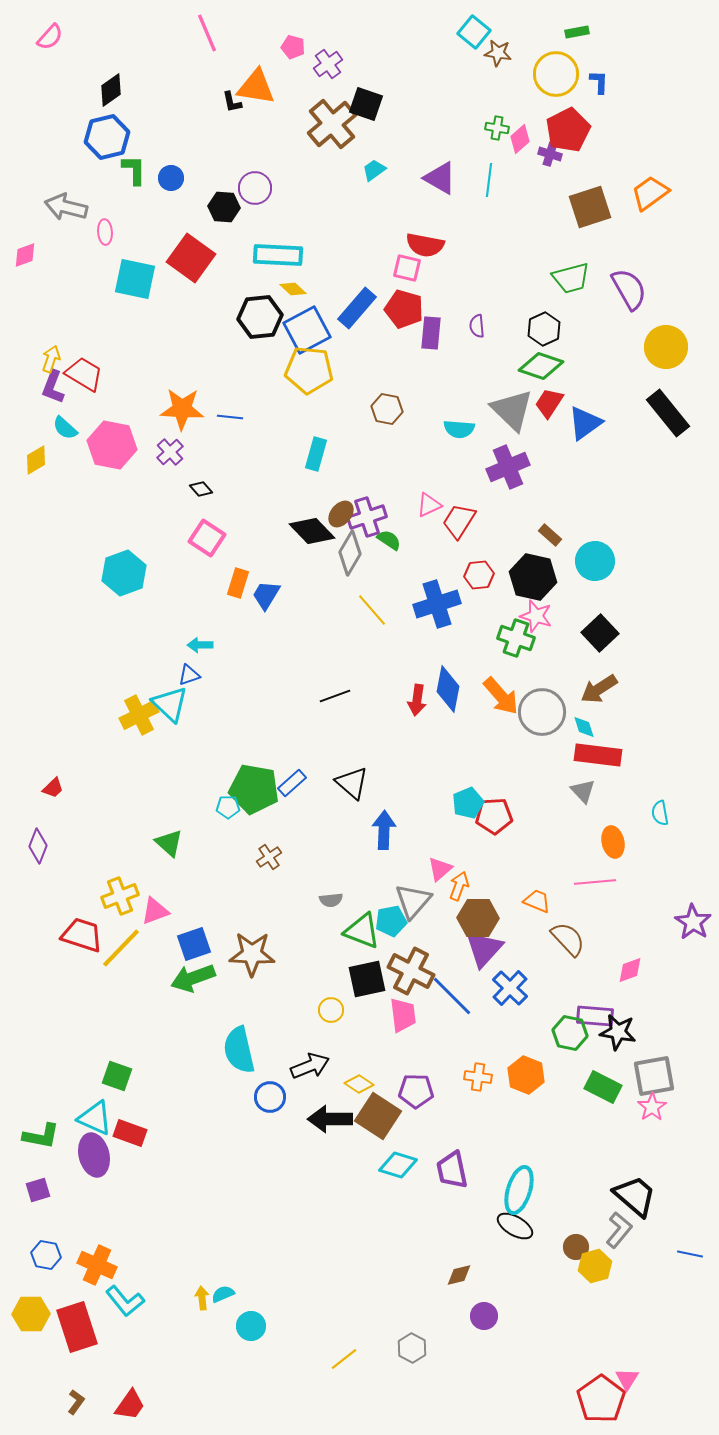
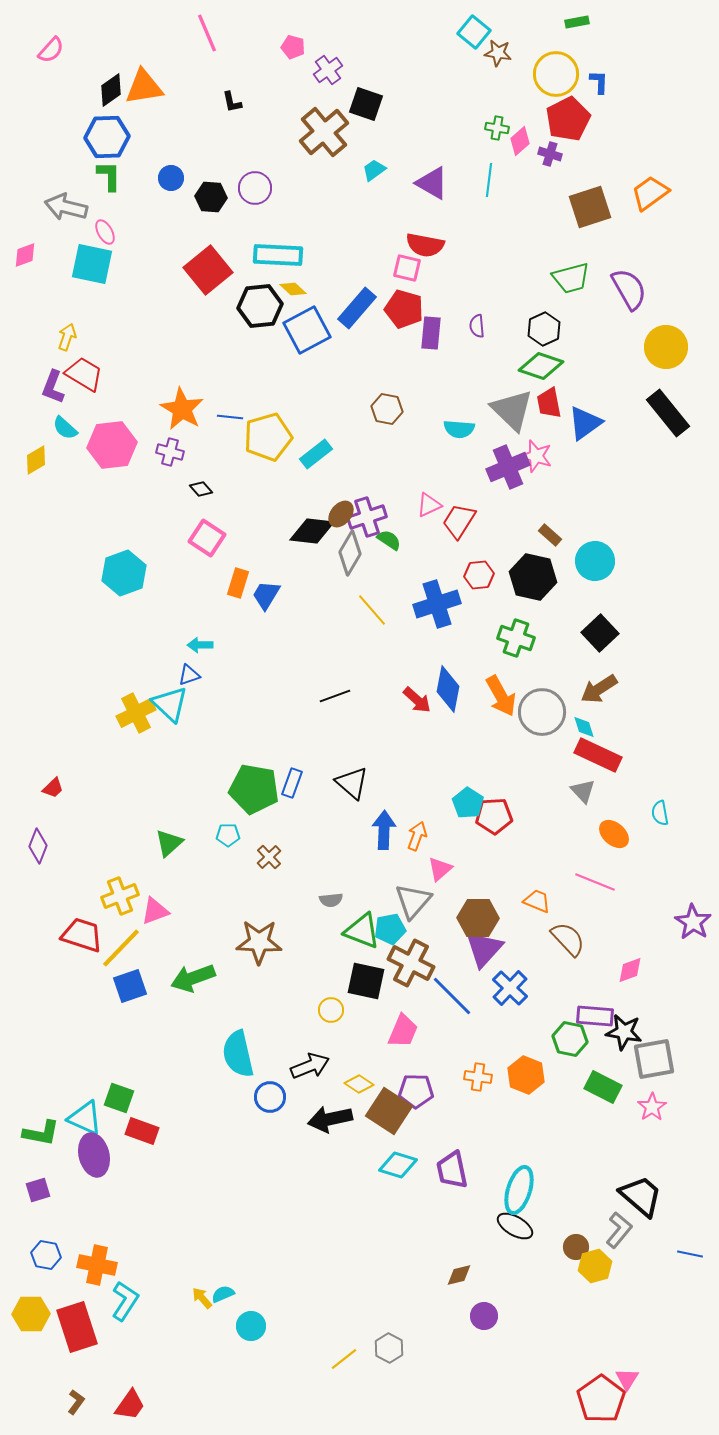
green rectangle at (577, 32): moved 10 px up
pink semicircle at (50, 37): moved 1 px right, 13 px down
purple cross at (328, 64): moved 6 px down
orange triangle at (256, 87): moved 112 px left; rotated 18 degrees counterclockwise
brown cross at (332, 124): moved 8 px left, 8 px down
red pentagon at (568, 130): moved 11 px up
blue hexagon at (107, 137): rotated 12 degrees clockwise
pink diamond at (520, 139): moved 2 px down
green L-shape at (134, 170): moved 25 px left, 6 px down
purple triangle at (440, 178): moved 8 px left, 5 px down
black hexagon at (224, 207): moved 13 px left, 10 px up
pink ellipse at (105, 232): rotated 25 degrees counterclockwise
red square at (191, 258): moved 17 px right, 12 px down; rotated 15 degrees clockwise
cyan square at (135, 279): moved 43 px left, 15 px up
black hexagon at (260, 317): moved 11 px up
yellow arrow at (51, 359): moved 16 px right, 22 px up
yellow pentagon at (309, 370): moved 41 px left, 67 px down; rotated 21 degrees counterclockwise
red trapezoid at (549, 403): rotated 44 degrees counterclockwise
orange star at (182, 409): rotated 27 degrees clockwise
pink hexagon at (112, 445): rotated 18 degrees counterclockwise
purple cross at (170, 452): rotated 32 degrees counterclockwise
cyan rectangle at (316, 454): rotated 36 degrees clockwise
black diamond at (312, 531): rotated 39 degrees counterclockwise
pink star at (536, 616): moved 160 px up
orange arrow at (501, 696): rotated 12 degrees clockwise
red arrow at (417, 700): rotated 56 degrees counterclockwise
yellow cross at (139, 715): moved 3 px left, 2 px up
red rectangle at (598, 755): rotated 18 degrees clockwise
blue rectangle at (292, 783): rotated 28 degrees counterclockwise
cyan pentagon at (468, 803): rotated 16 degrees counterclockwise
cyan pentagon at (228, 807): moved 28 px down
orange ellipse at (613, 842): moved 1 px right, 8 px up; rotated 36 degrees counterclockwise
green triangle at (169, 843): rotated 36 degrees clockwise
brown cross at (269, 857): rotated 10 degrees counterclockwise
pink line at (595, 882): rotated 27 degrees clockwise
orange arrow at (459, 886): moved 42 px left, 50 px up
cyan pentagon at (391, 921): moved 1 px left, 8 px down
blue square at (194, 944): moved 64 px left, 42 px down
brown star at (252, 954): moved 7 px right, 12 px up
brown cross at (411, 971): moved 8 px up
black square at (367, 979): moved 1 px left, 2 px down; rotated 24 degrees clockwise
pink trapezoid at (403, 1015): moved 16 px down; rotated 30 degrees clockwise
black star at (618, 1032): moved 6 px right
green hexagon at (570, 1033): moved 6 px down
cyan semicircle at (239, 1050): moved 1 px left, 4 px down
green square at (117, 1076): moved 2 px right, 22 px down
gray square at (654, 1076): moved 17 px up
brown square at (378, 1116): moved 11 px right, 5 px up
cyan triangle at (95, 1118): moved 10 px left
black arrow at (330, 1119): rotated 12 degrees counterclockwise
red rectangle at (130, 1133): moved 12 px right, 2 px up
green L-shape at (41, 1136): moved 3 px up
black trapezoid at (635, 1196): moved 6 px right
orange cross at (97, 1265): rotated 12 degrees counterclockwise
yellow arrow at (202, 1298): rotated 35 degrees counterclockwise
cyan L-shape at (125, 1301): rotated 108 degrees counterclockwise
gray hexagon at (412, 1348): moved 23 px left
